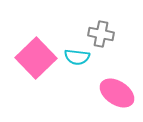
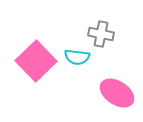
pink square: moved 3 px down
